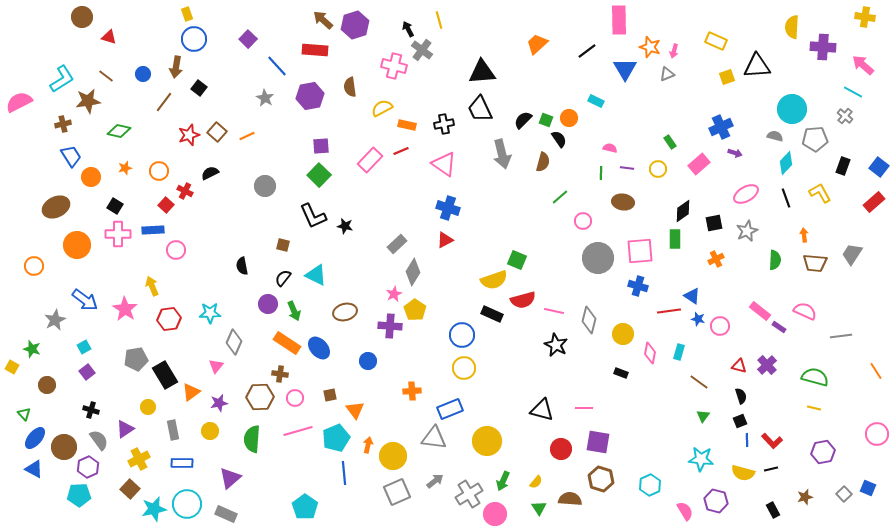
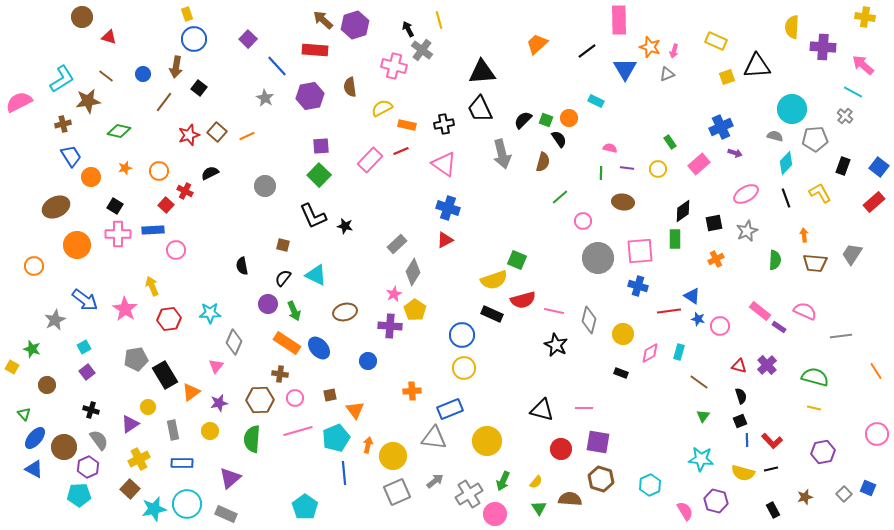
pink diamond at (650, 353): rotated 50 degrees clockwise
brown hexagon at (260, 397): moved 3 px down
purple triangle at (125, 429): moved 5 px right, 5 px up
